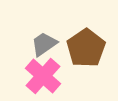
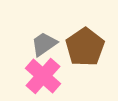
brown pentagon: moved 1 px left, 1 px up
